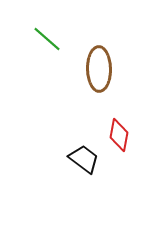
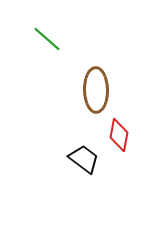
brown ellipse: moved 3 px left, 21 px down
